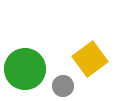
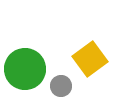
gray circle: moved 2 px left
